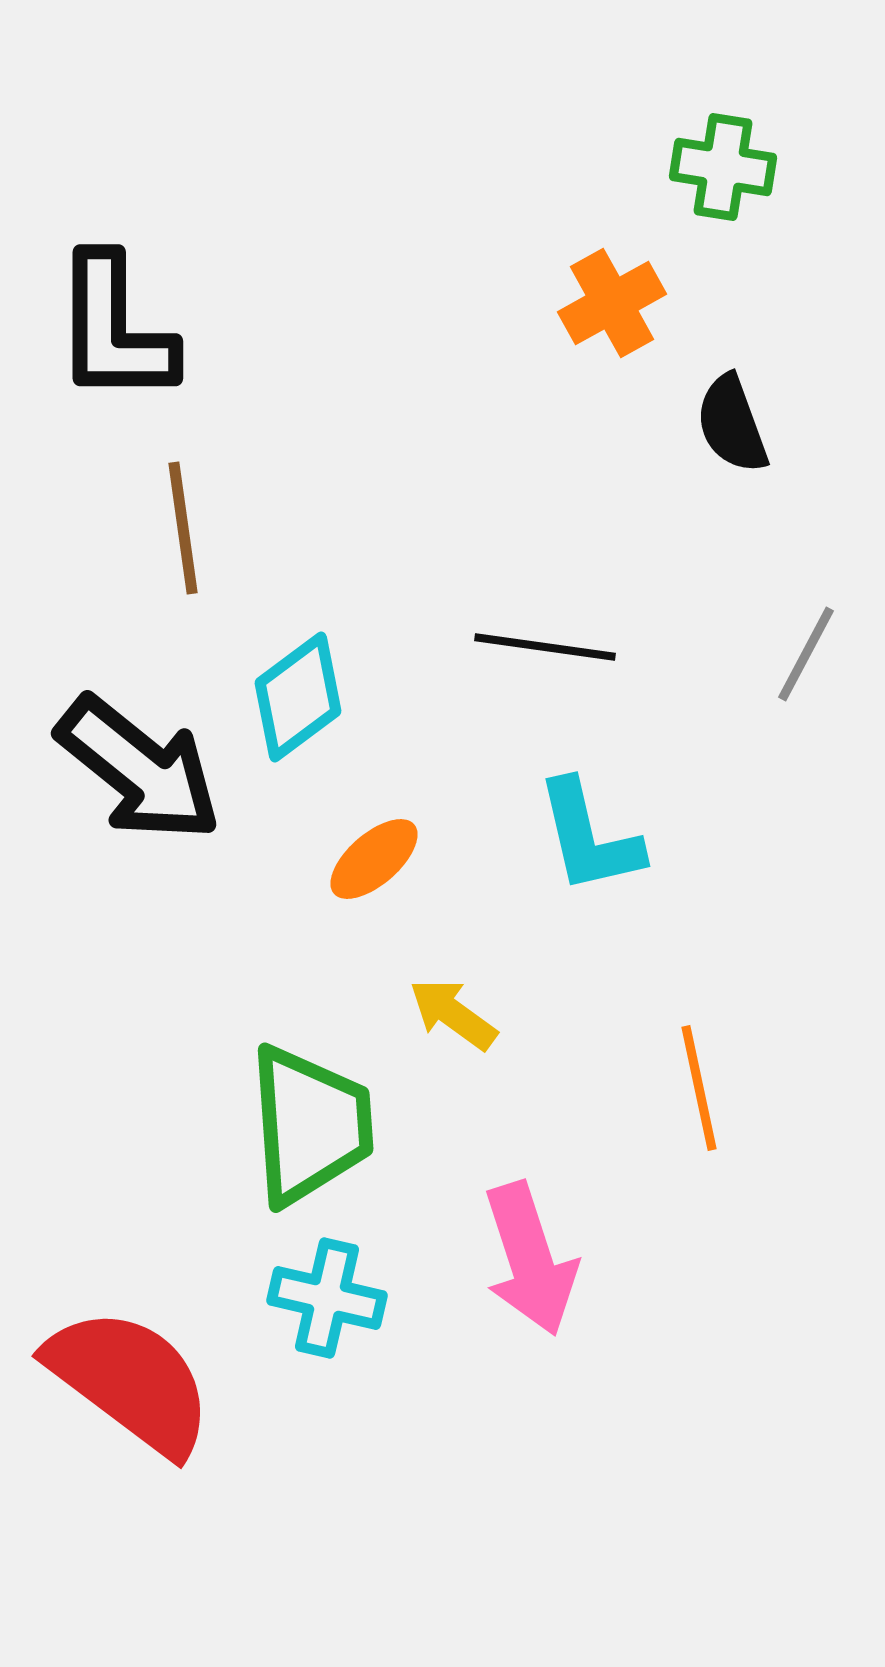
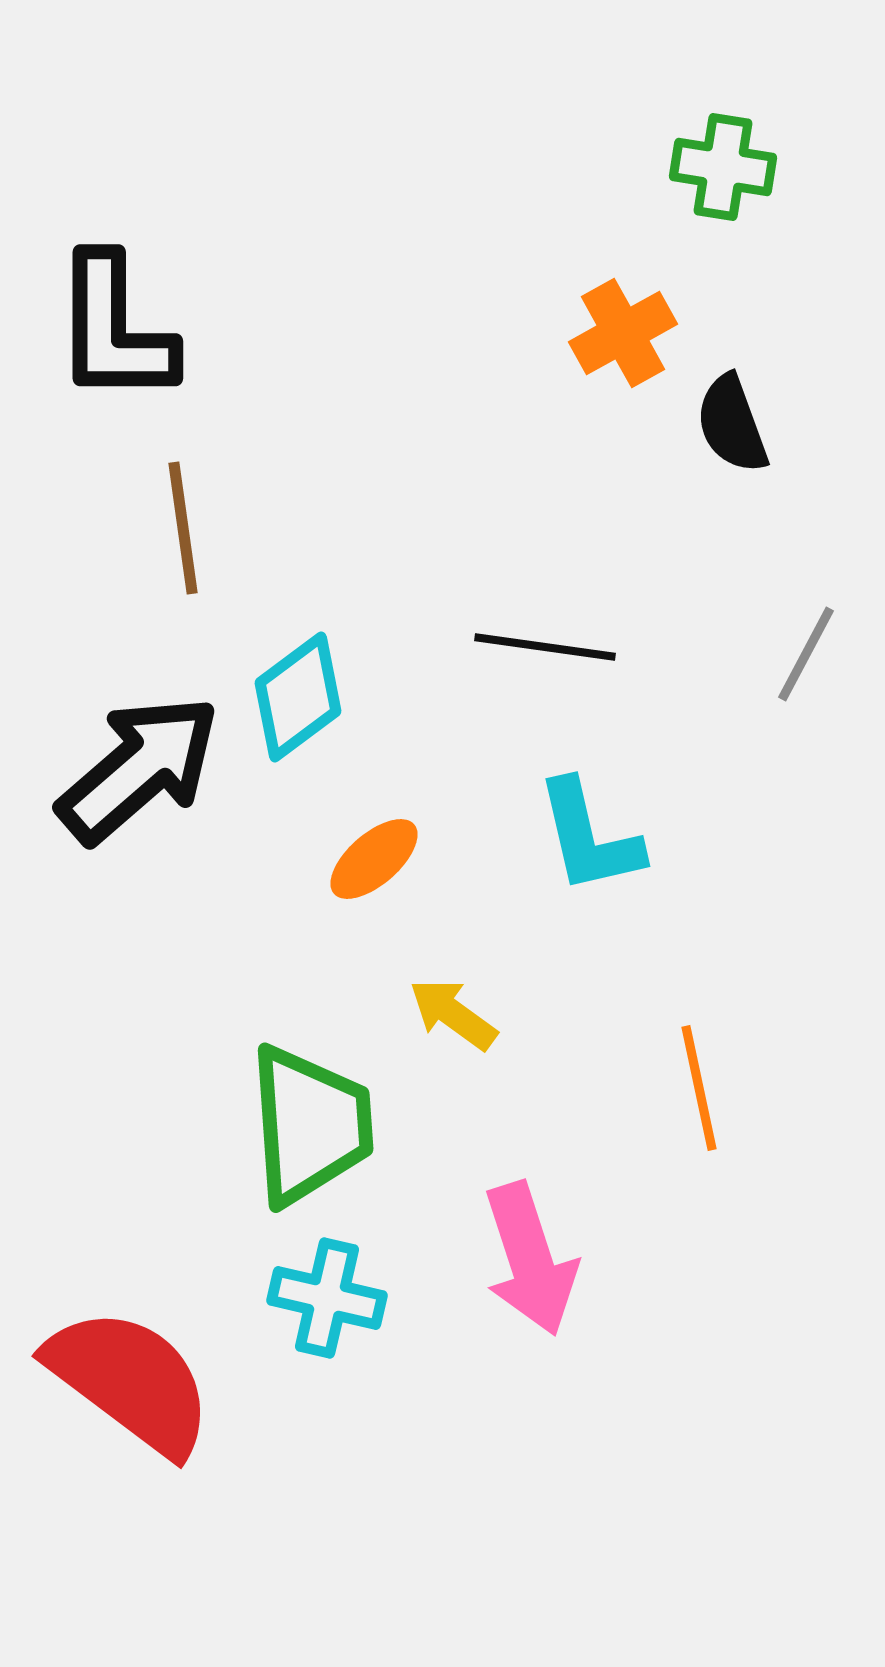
orange cross: moved 11 px right, 30 px down
black arrow: rotated 80 degrees counterclockwise
